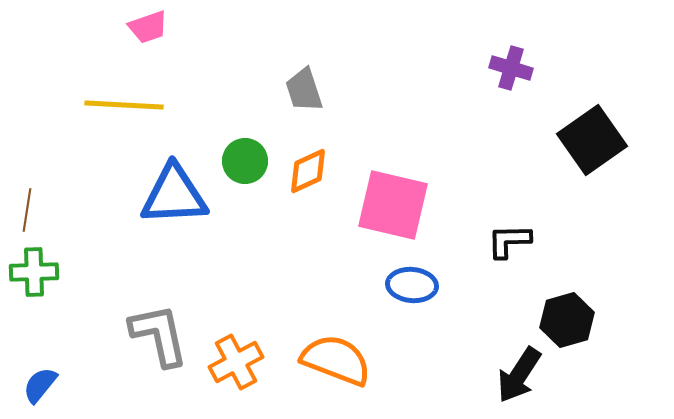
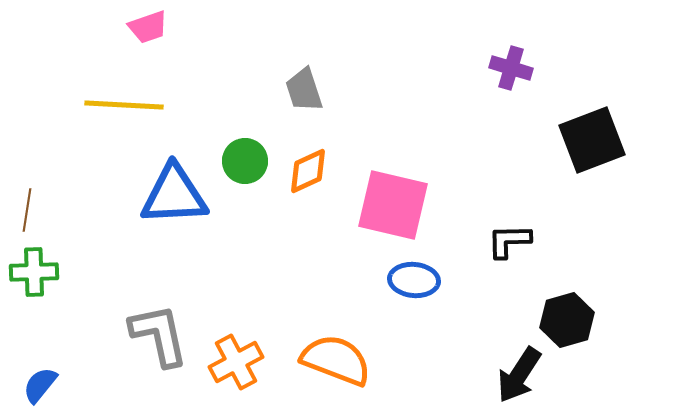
black square: rotated 14 degrees clockwise
blue ellipse: moved 2 px right, 5 px up
